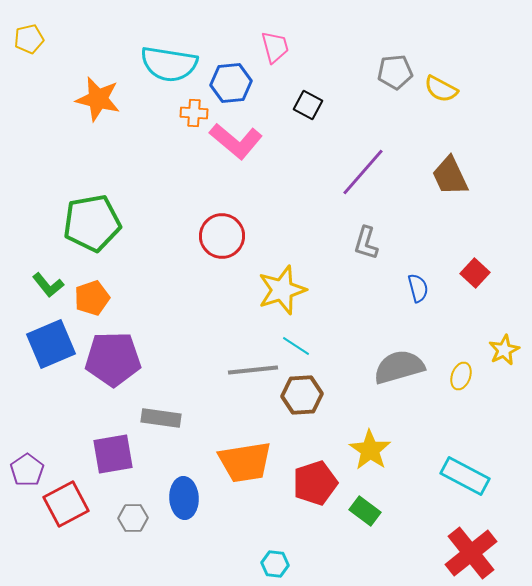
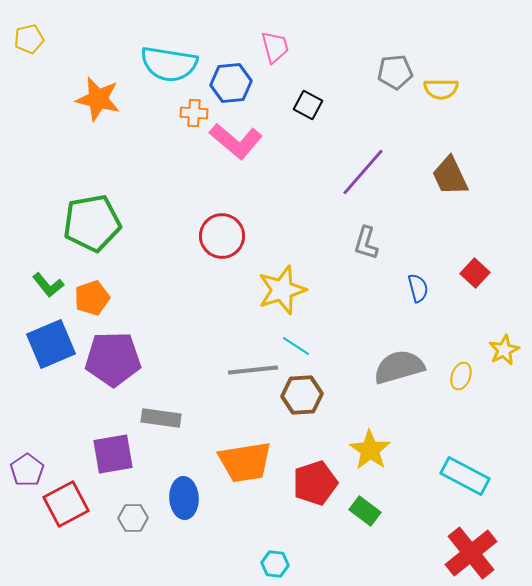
yellow semicircle at (441, 89): rotated 28 degrees counterclockwise
